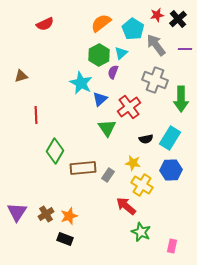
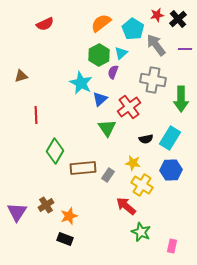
gray cross: moved 2 px left; rotated 10 degrees counterclockwise
brown cross: moved 9 px up
